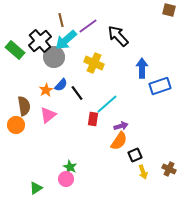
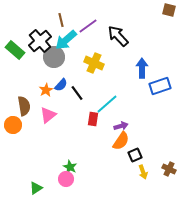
orange circle: moved 3 px left
orange semicircle: moved 2 px right
